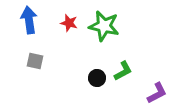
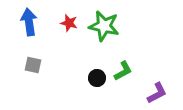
blue arrow: moved 2 px down
gray square: moved 2 px left, 4 px down
